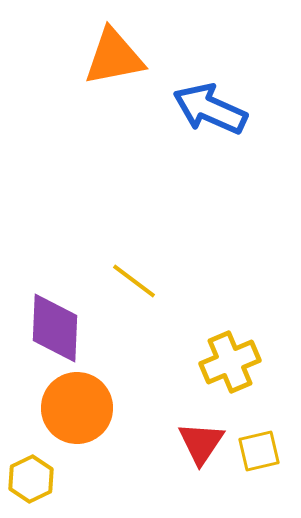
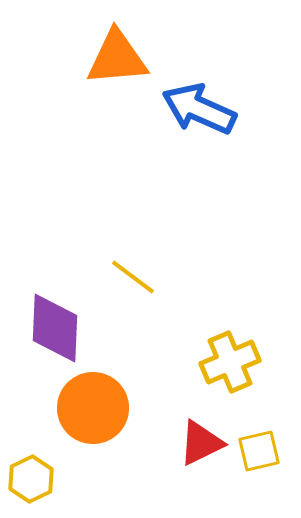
orange triangle: moved 3 px right, 1 px down; rotated 6 degrees clockwise
blue arrow: moved 11 px left
yellow line: moved 1 px left, 4 px up
orange circle: moved 16 px right
red triangle: rotated 30 degrees clockwise
